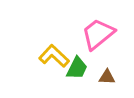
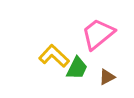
brown triangle: rotated 30 degrees counterclockwise
